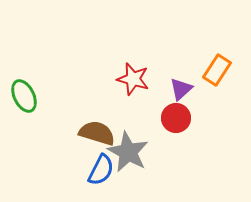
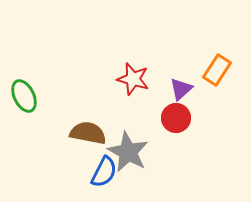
brown semicircle: moved 9 px left; rotated 6 degrees counterclockwise
blue semicircle: moved 3 px right, 2 px down
